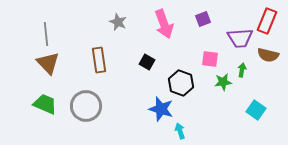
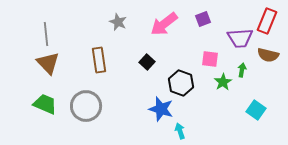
pink arrow: rotated 72 degrees clockwise
black square: rotated 14 degrees clockwise
green star: rotated 24 degrees counterclockwise
